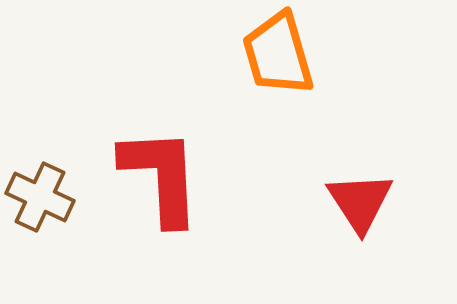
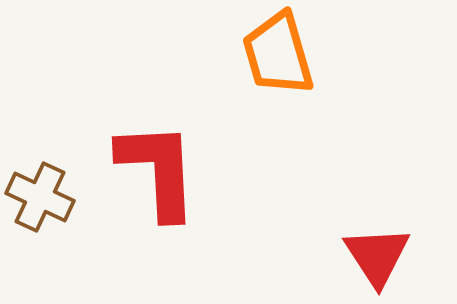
red L-shape: moved 3 px left, 6 px up
red triangle: moved 17 px right, 54 px down
